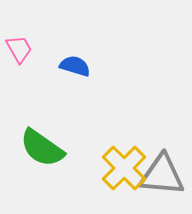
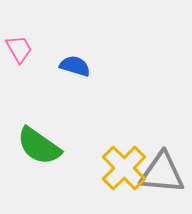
green semicircle: moved 3 px left, 2 px up
gray triangle: moved 2 px up
